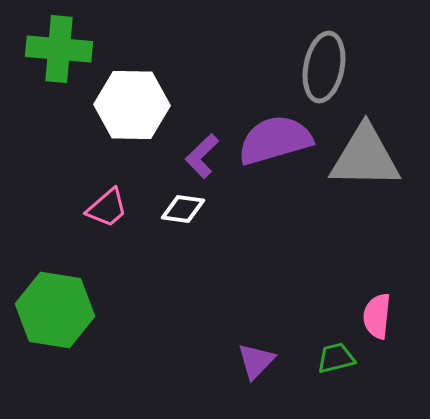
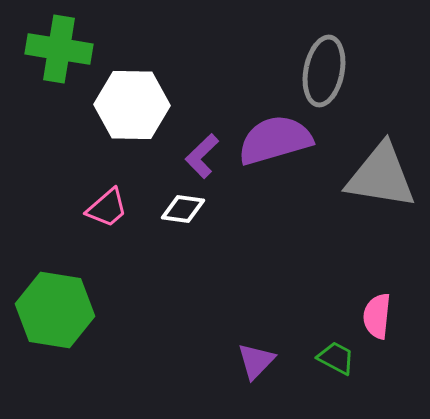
green cross: rotated 4 degrees clockwise
gray ellipse: moved 4 px down
gray triangle: moved 16 px right, 19 px down; rotated 8 degrees clockwise
green trapezoid: rotated 42 degrees clockwise
